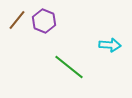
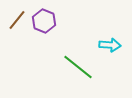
green line: moved 9 px right
